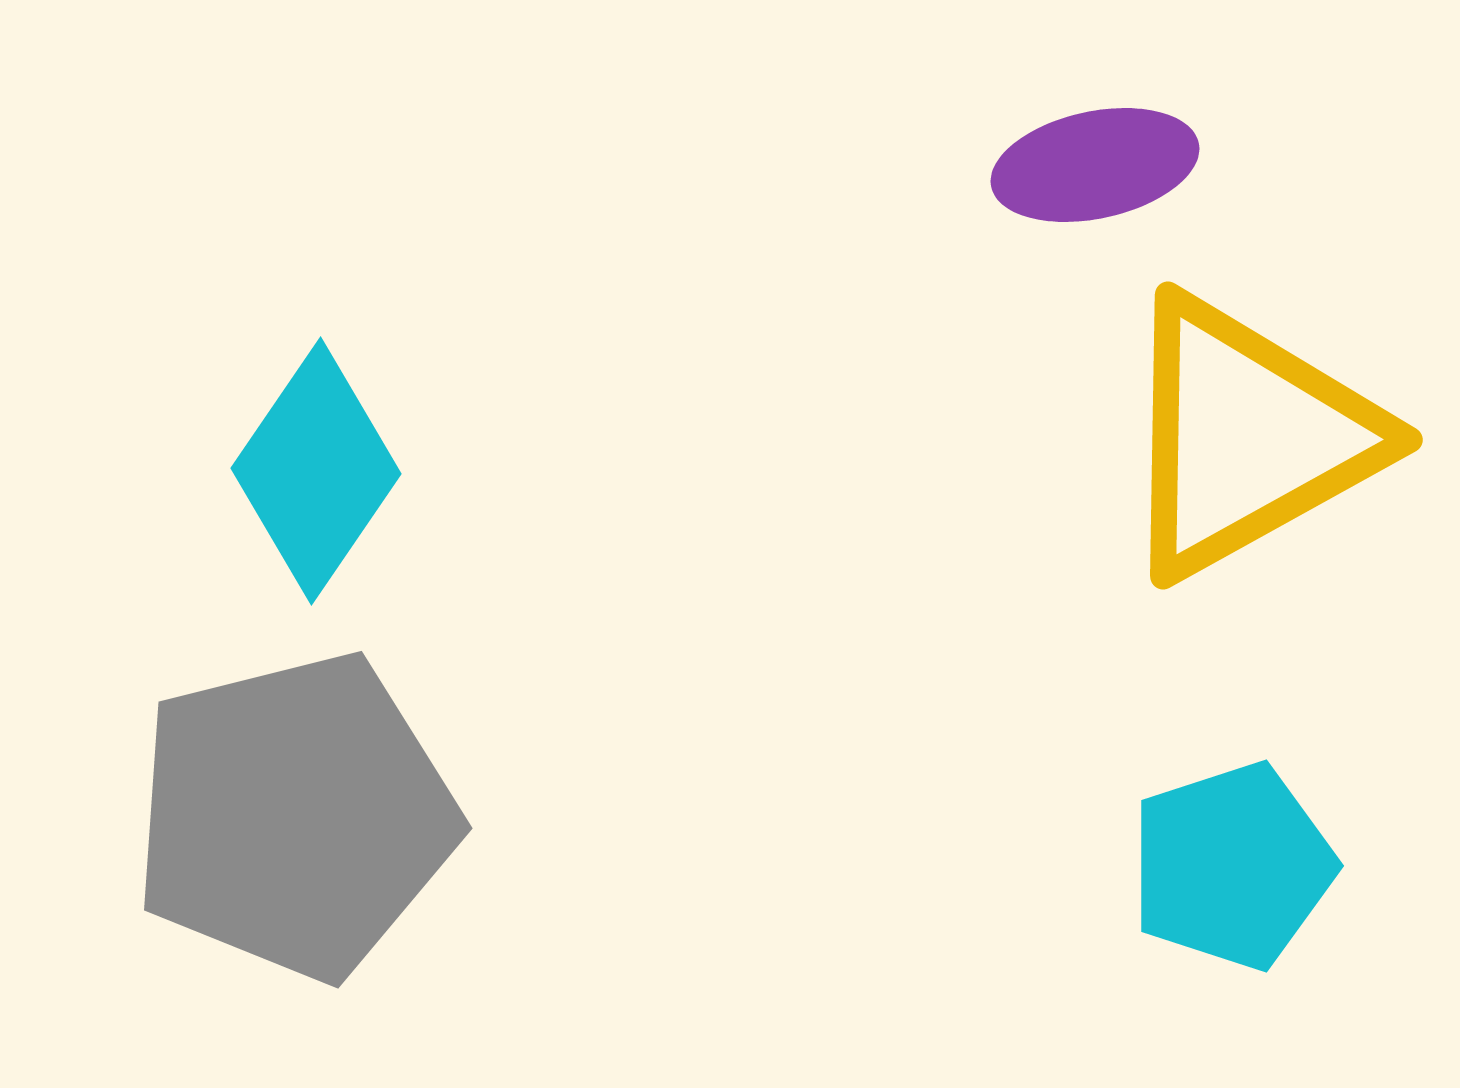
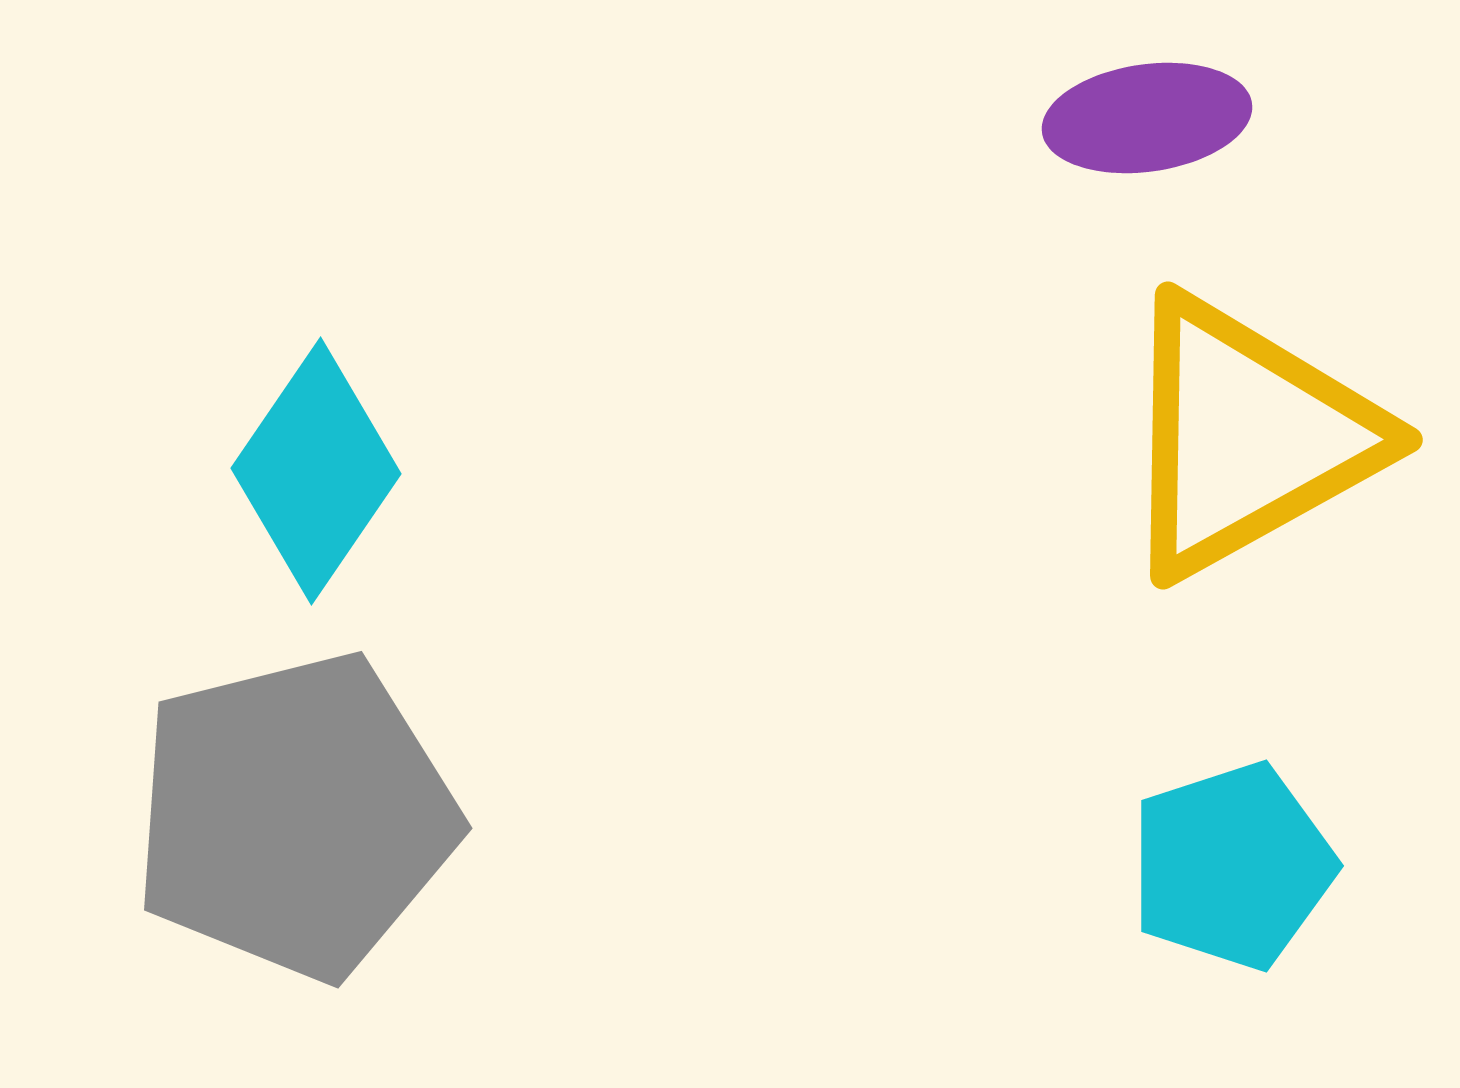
purple ellipse: moved 52 px right, 47 px up; rotated 4 degrees clockwise
